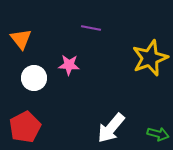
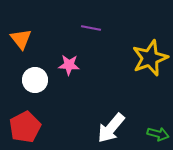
white circle: moved 1 px right, 2 px down
